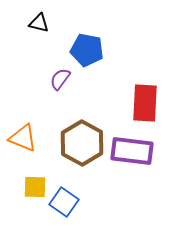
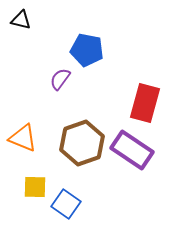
black triangle: moved 18 px left, 3 px up
red rectangle: rotated 12 degrees clockwise
brown hexagon: rotated 12 degrees clockwise
purple rectangle: moved 1 px up; rotated 27 degrees clockwise
blue square: moved 2 px right, 2 px down
